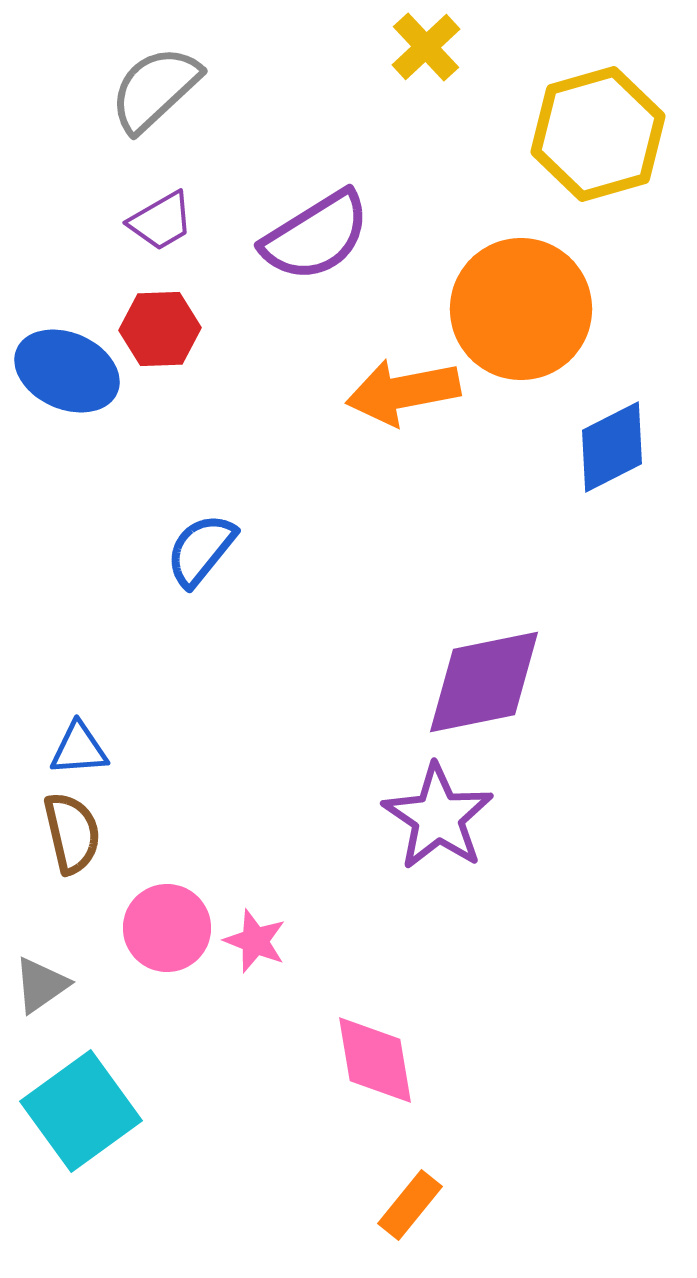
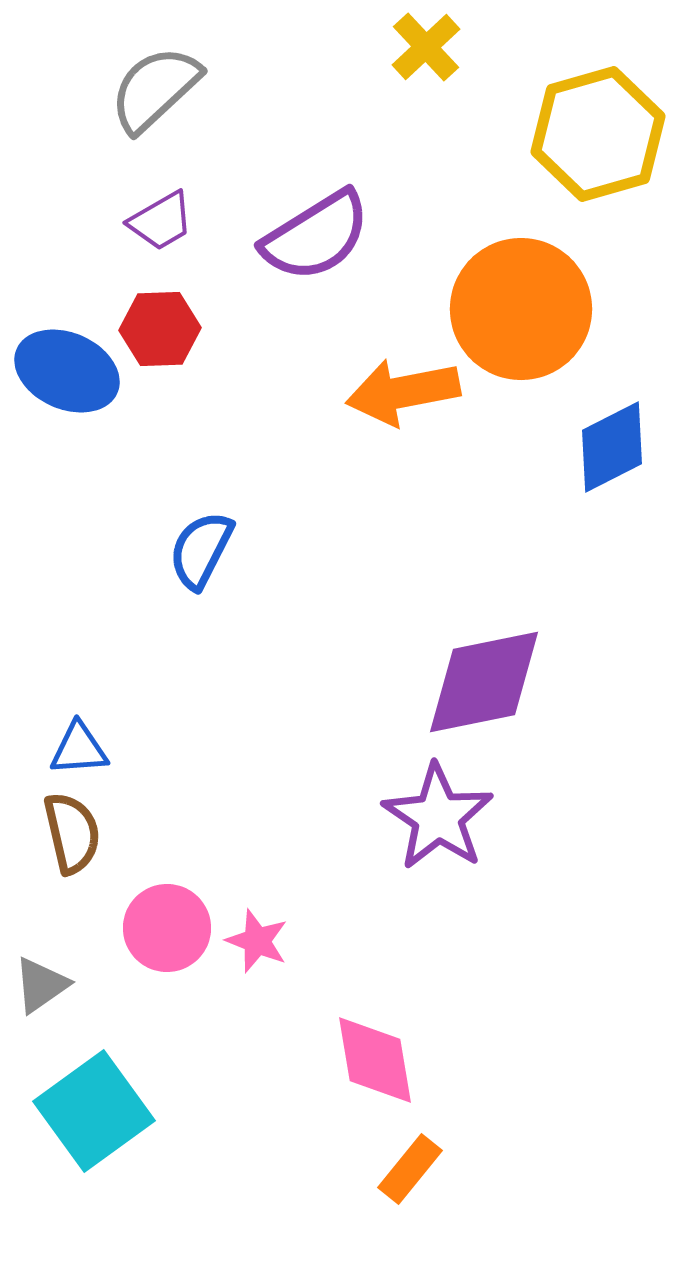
blue semicircle: rotated 12 degrees counterclockwise
pink star: moved 2 px right
cyan square: moved 13 px right
orange rectangle: moved 36 px up
